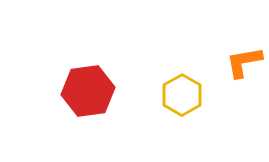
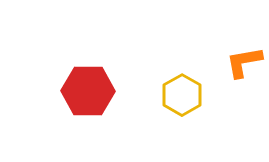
red hexagon: rotated 9 degrees clockwise
